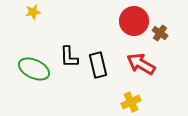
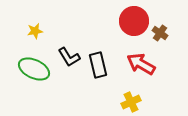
yellow star: moved 2 px right, 19 px down
black L-shape: rotated 30 degrees counterclockwise
